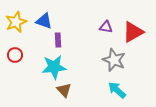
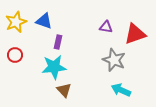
red triangle: moved 2 px right, 2 px down; rotated 10 degrees clockwise
purple rectangle: moved 2 px down; rotated 16 degrees clockwise
cyan arrow: moved 4 px right; rotated 18 degrees counterclockwise
